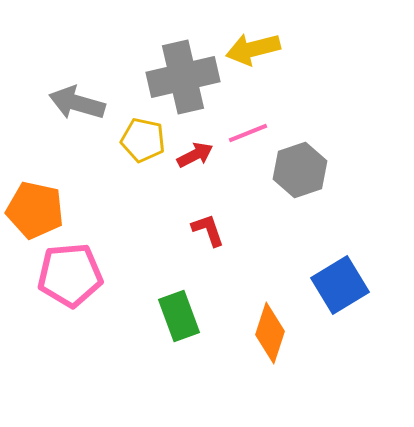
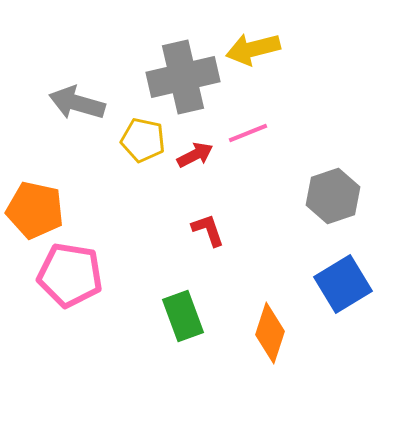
gray hexagon: moved 33 px right, 26 px down
pink pentagon: rotated 14 degrees clockwise
blue square: moved 3 px right, 1 px up
green rectangle: moved 4 px right
